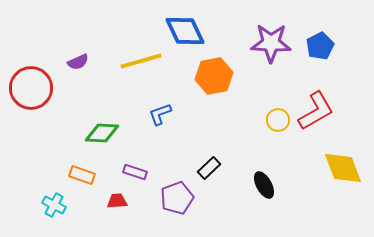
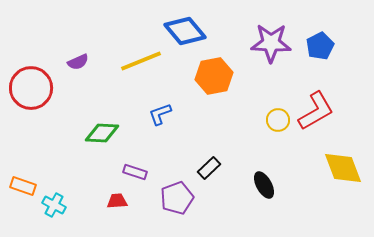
blue diamond: rotated 15 degrees counterclockwise
yellow line: rotated 6 degrees counterclockwise
orange rectangle: moved 59 px left, 11 px down
